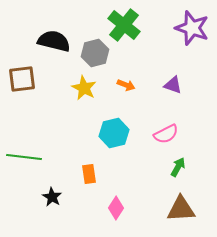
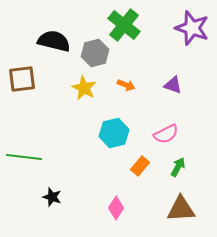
orange rectangle: moved 51 px right, 8 px up; rotated 48 degrees clockwise
black star: rotated 12 degrees counterclockwise
